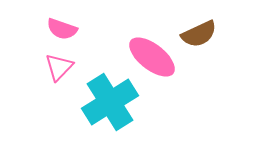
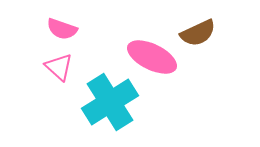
brown semicircle: moved 1 px left, 1 px up
pink ellipse: rotated 12 degrees counterclockwise
pink triangle: rotated 32 degrees counterclockwise
